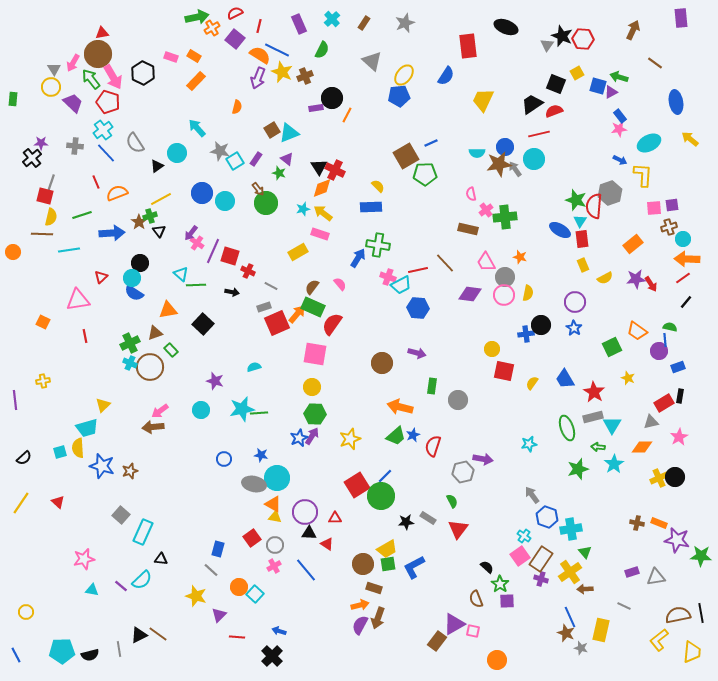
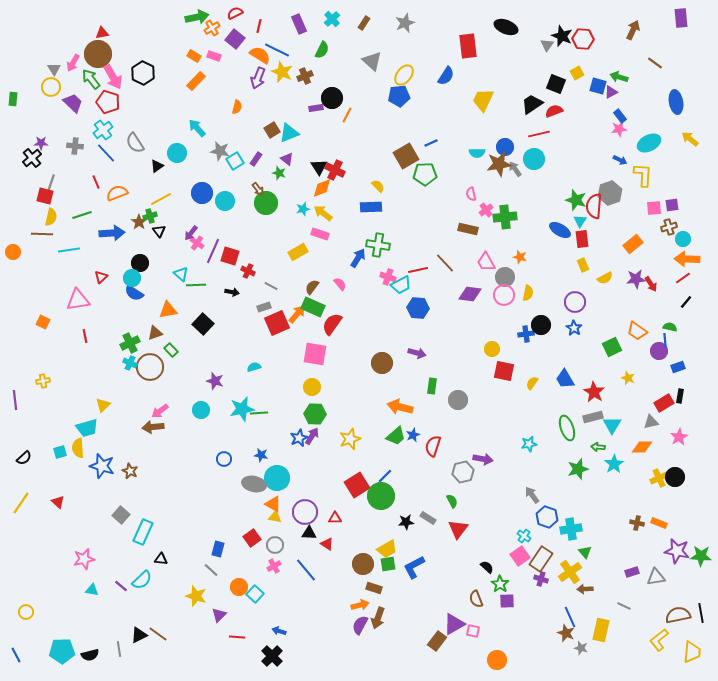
pink rectangle at (171, 57): moved 43 px right, 1 px up
brown star at (130, 471): rotated 28 degrees counterclockwise
purple star at (677, 540): moved 11 px down
